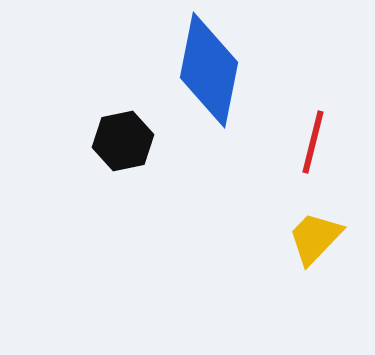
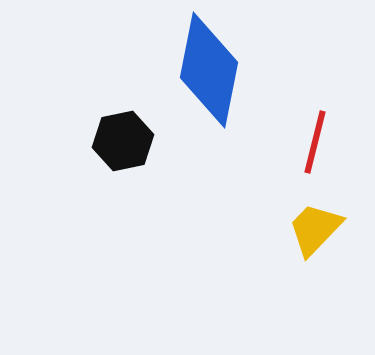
red line: moved 2 px right
yellow trapezoid: moved 9 px up
